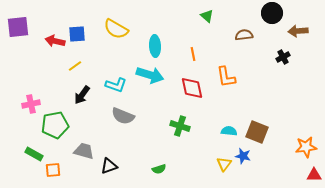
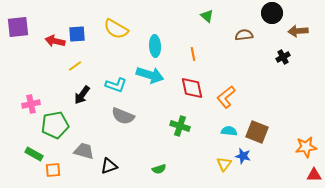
orange L-shape: moved 20 px down; rotated 60 degrees clockwise
